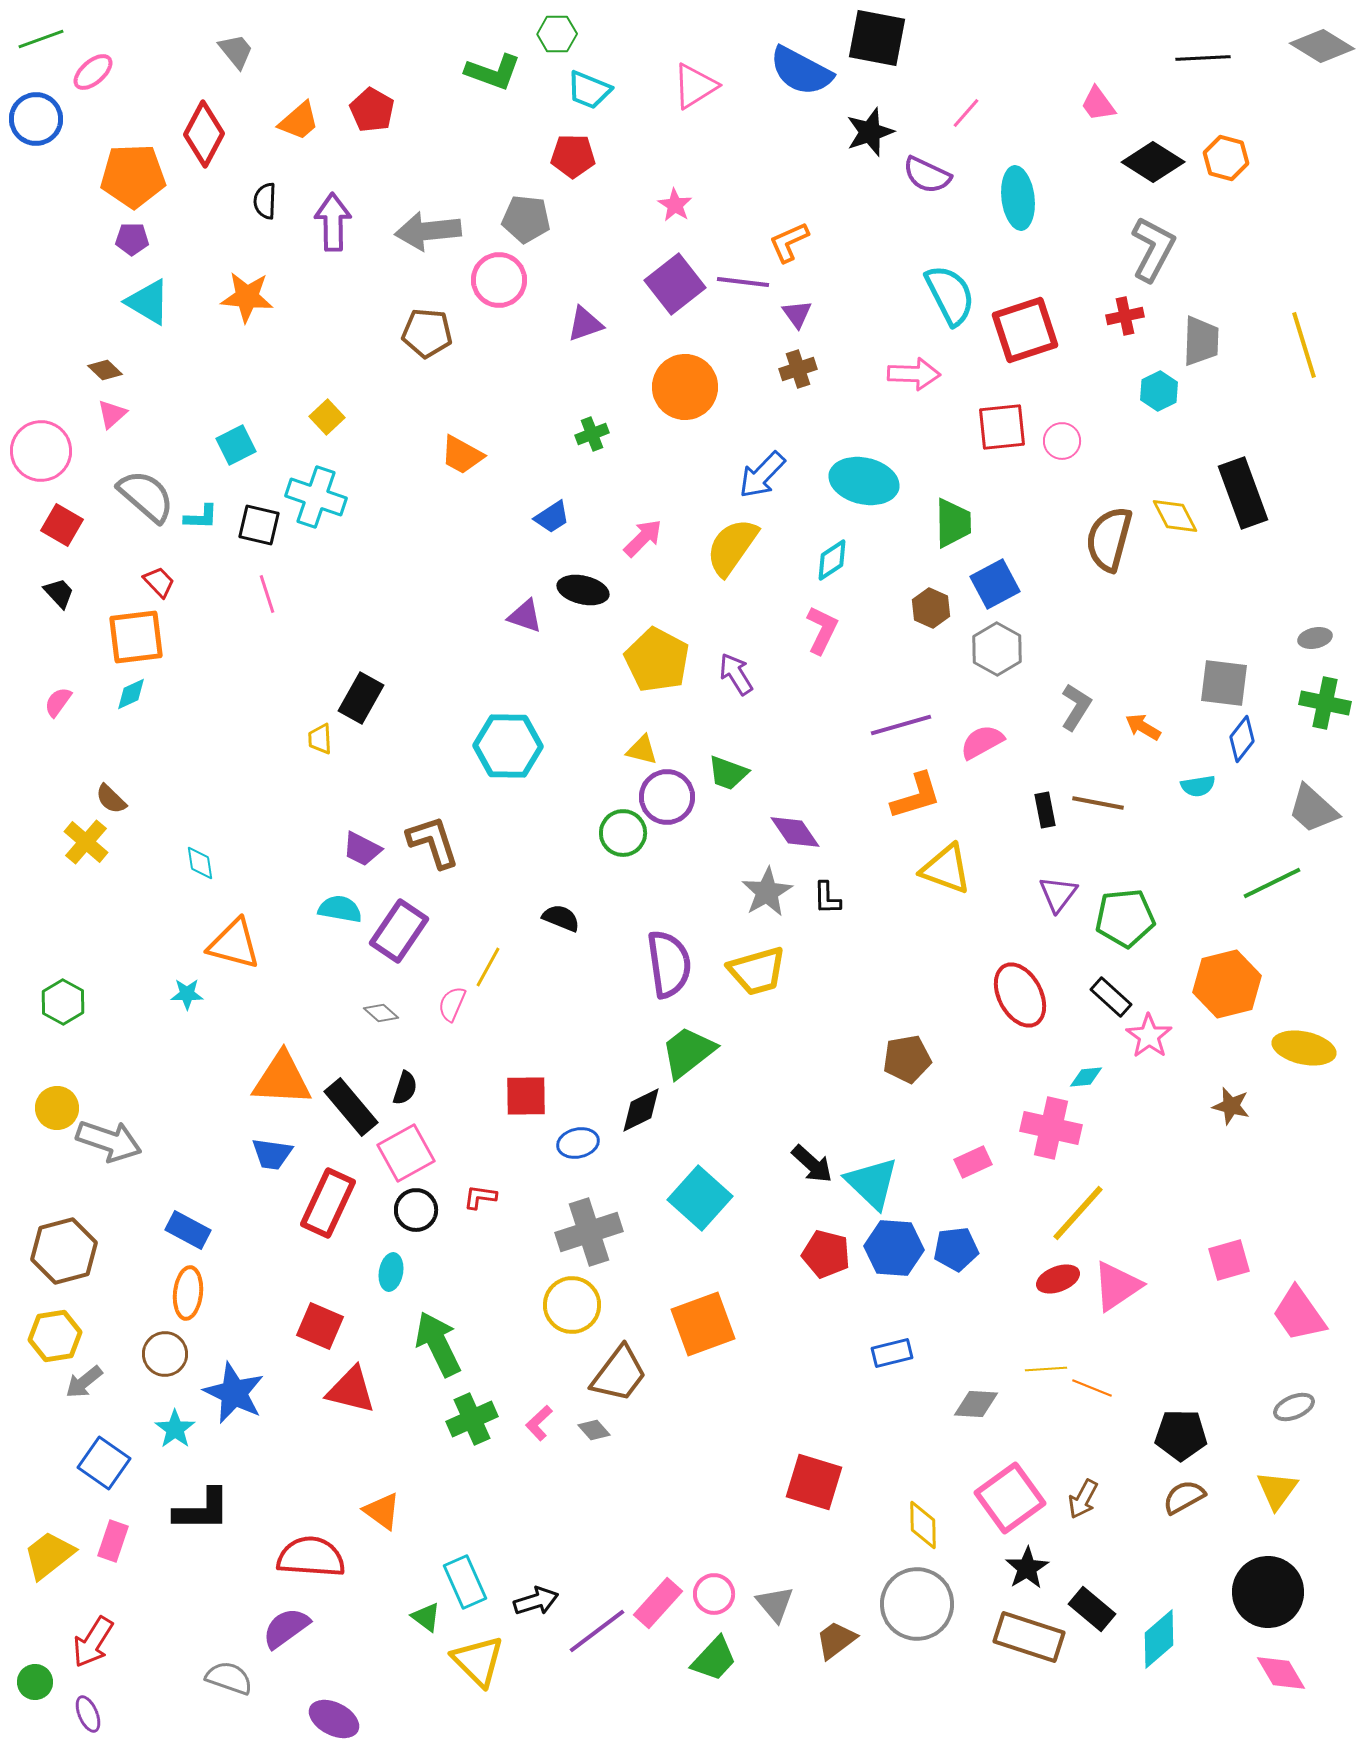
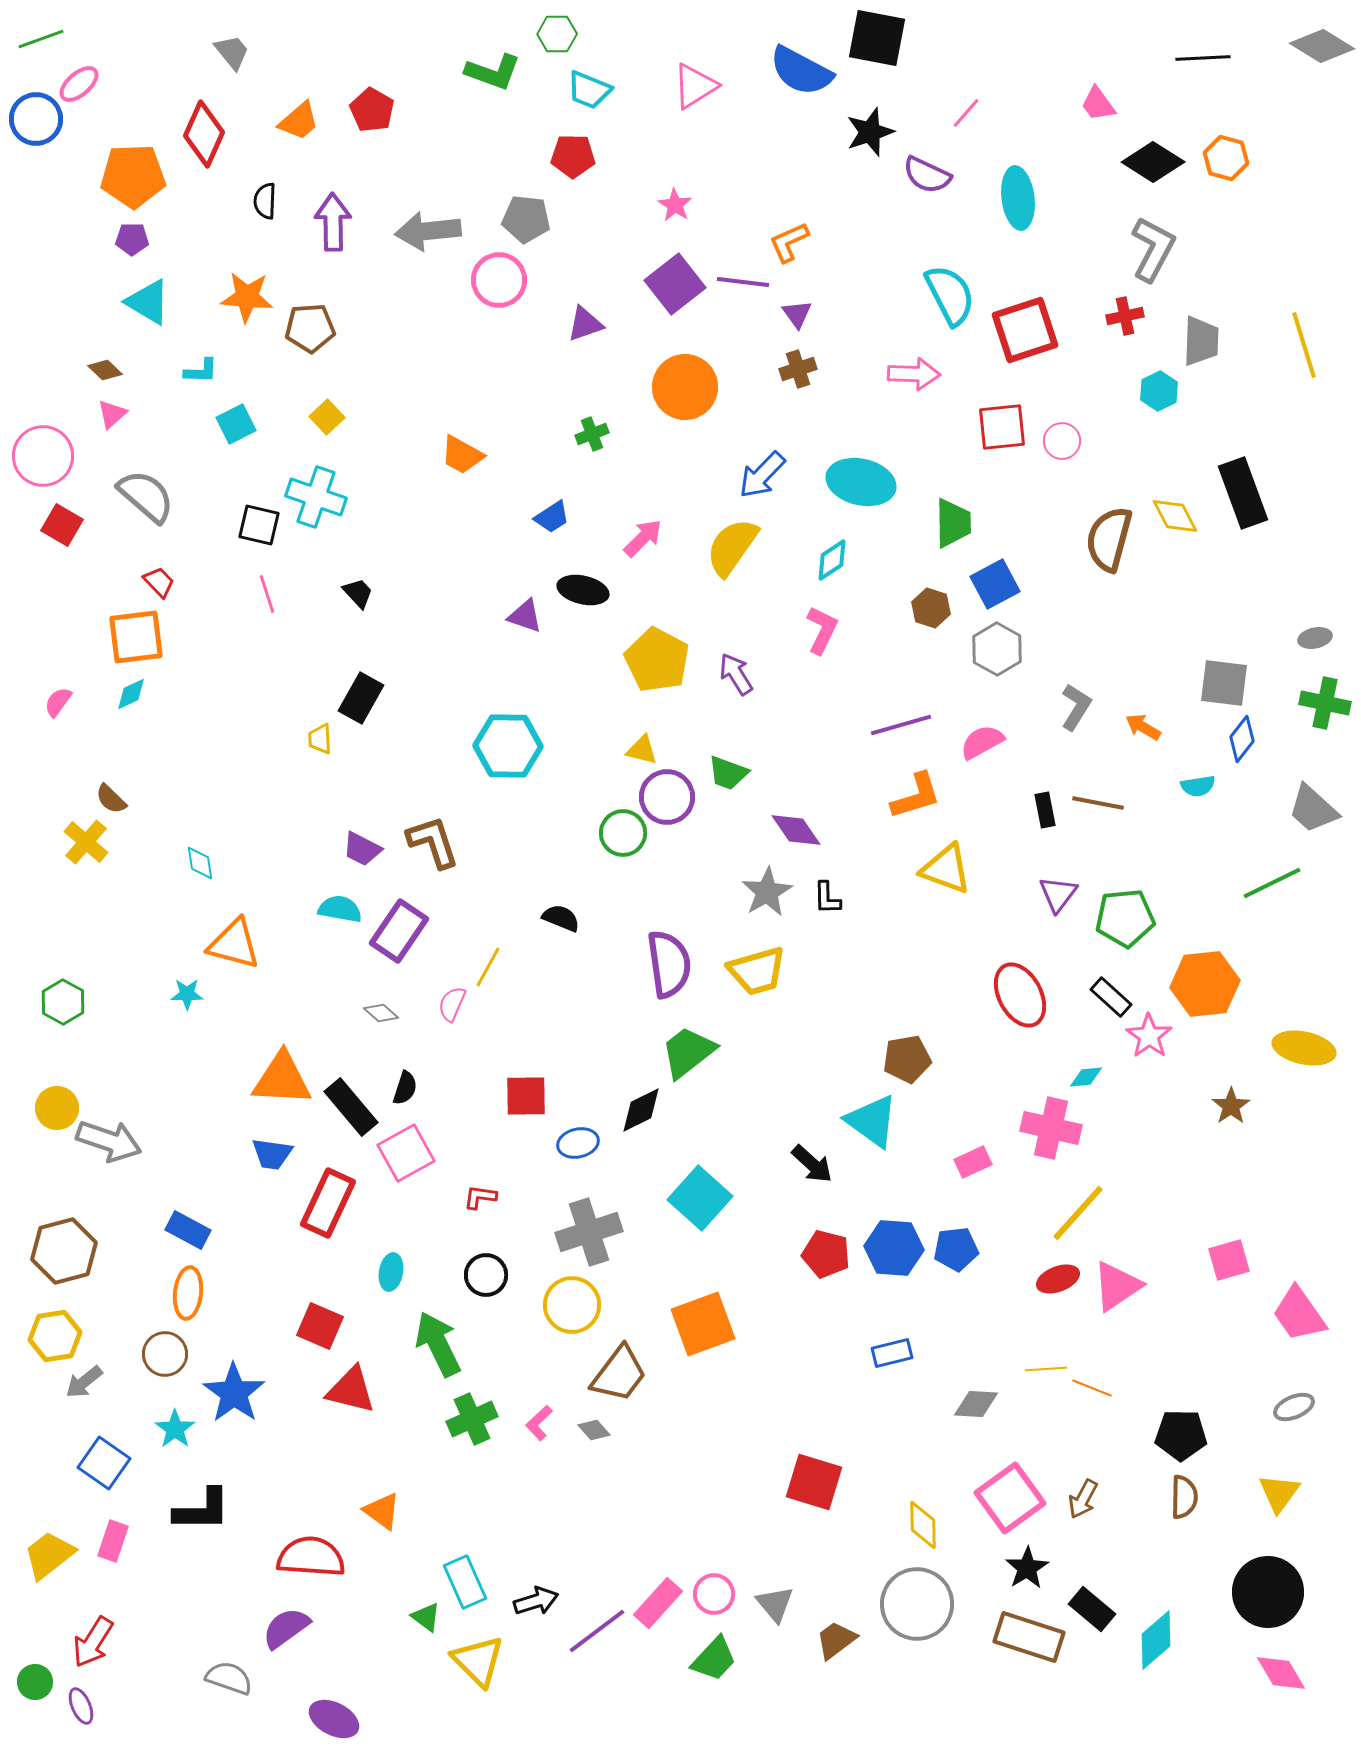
gray trapezoid at (236, 51): moved 4 px left, 1 px down
pink ellipse at (93, 72): moved 14 px left, 12 px down
red diamond at (204, 134): rotated 4 degrees counterclockwise
brown pentagon at (427, 333): moved 117 px left, 5 px up; rotated 9 degrees counterclockwise
cyan square at (236, 445): moved 21 px up
pink circle at (41, 451): moved 2 px right, 5 px down
cyan ellipse at (864, 481): moved 3 px left, 1 px down
cyan L-shape at (201, 517): moved 146 px up
black trapezoid at (59, 593): moved 299 px right
brown hexagon at (931, 608): rotated 6 degrees counterclockwise
purple diamond at (795, 832): moved 1 px right, 2 px up
orange hexagon at (1227, 984): moved 22 px left; rotated 8 degrees clockwise
brown star at (1231, 1106): rotated 24 degrees clockwise
cyan triangle at (872, 1183): moved 62 px up; rotated 8 degrees counterclockwise
black circle at (416, 1210): moved 70 px right, 65 px down
blue star at (234, 1393): rotated 10 degrees clockwise
yellow triangle at (1277, 1490): moved 2 px right, 3 px down
brown semicircle at (1184, 1497): rotated 120 degrees clockwise
cyan diamond at (1159, 1639): moved 3 px left, 1 px down
purple ellipse at (88, 1714): moved 7 px left, 8 px up
